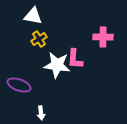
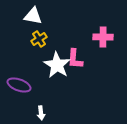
white star: rotated 24 degrees clockwise
